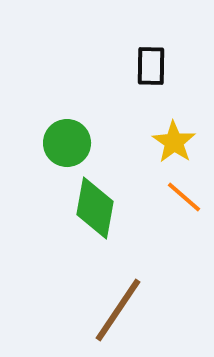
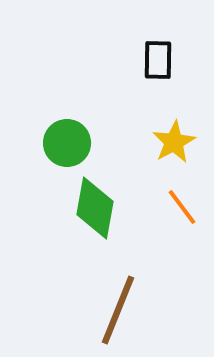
black rectangle: moved 7 px right, 6 px up
yellow star: rotated 9 degrees clockwise
orange line: moved 2 px left, 10 px down; rotated 12 degrees clockwise
brown line: rotated 12 degrees counterclockwise
